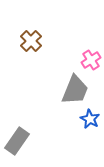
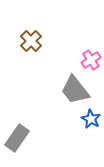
gray trapezoid: rotated 120 degrees clockwise
blue star: moved 1 px right
gray rectangle: moved 3 px up
